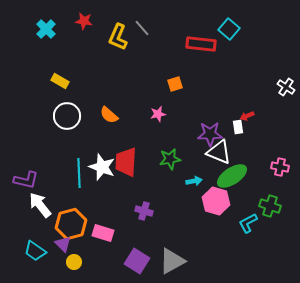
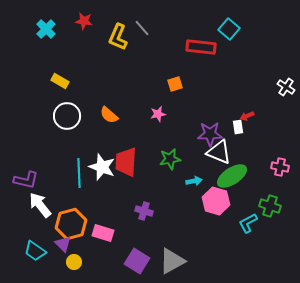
red rectangle: moved 3 px down
